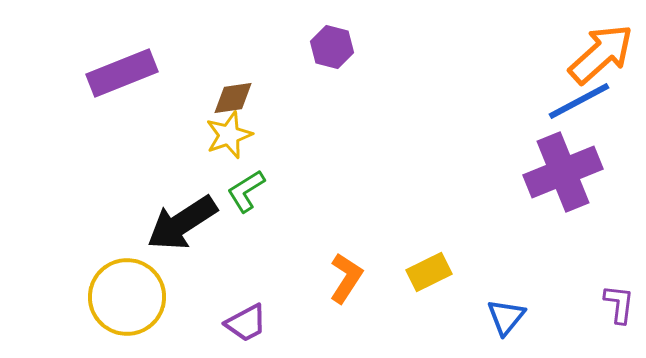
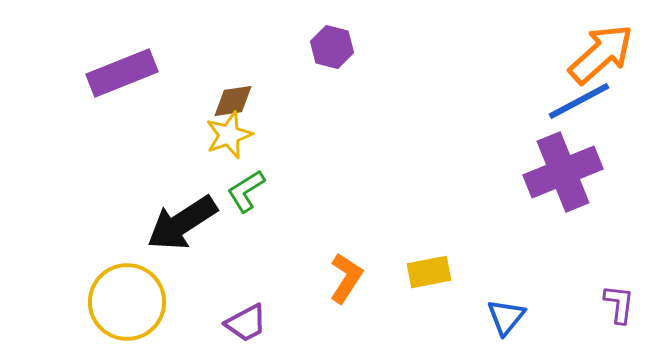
brown diamond: moved 3 px down
yellow rectangle: rotated 15 degrees clockwise
yellow circle: moved 5 px down
